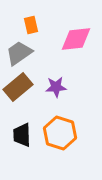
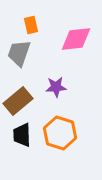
gray trapezoid: rotated 36 degrees counterclockwise
brown rectangle: moved 14 px down
